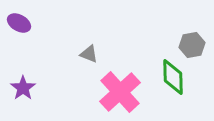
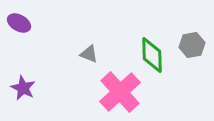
green diamond: moved 21 px left, 22 px up
purple star: rotated 10 degrees counterclockwise
